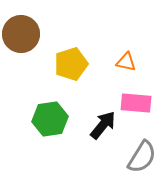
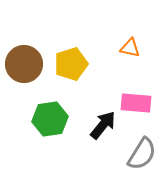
brown circle: moved 3 px right, 30 px down
orange triangle: moved 4 px right, 14 px up
gray semicircle: moved 3 px up
